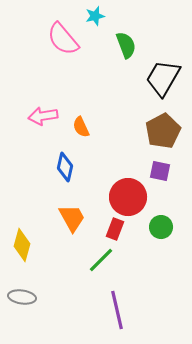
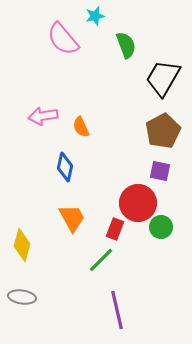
red circle: moved 10 px right, 6 px down
